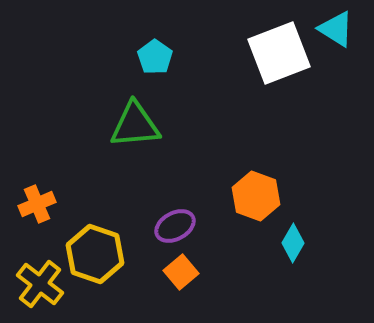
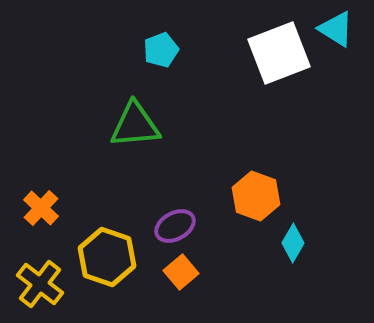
cyan pentagon: moved 6 px right, 7 px up; rotated 16 degrees clockwise
orange cross: moved 4 px right, 4 px down; rotated 24 degrees counterclockwise
yellow hexagon: moved 12 px right, 3 px down
